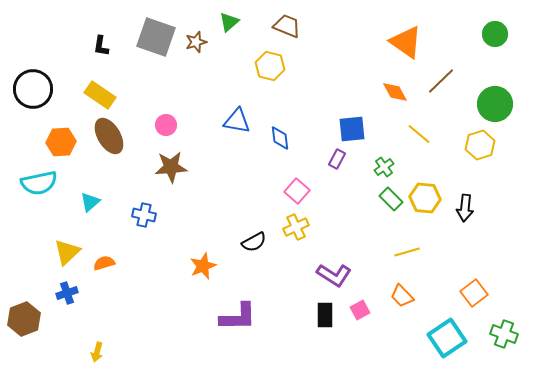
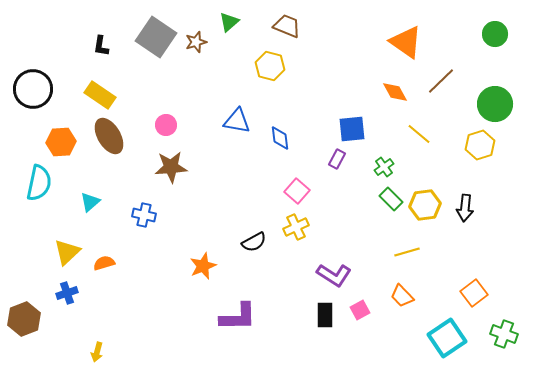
gray square at (156, 37): rotated 15 degrees clockwise
cyan semicircle at (39, 183): rotated 66 degrees counterclockwise
yellow hexagon at (425, 198): moved 7 px down; rotated 12 degrees counterclockwise
